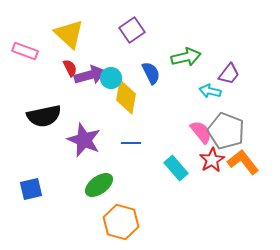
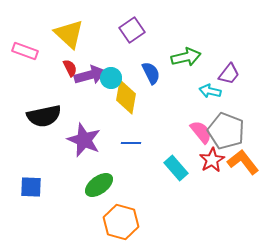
blue square: moved 2 px up; rotated 15 degrees clockwise
